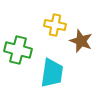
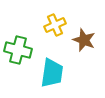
yellow cross: rotated 35 degrees counterclockwise
brown star: moved 3 px right, 1 px up
